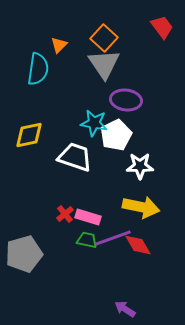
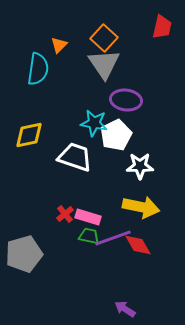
red trapezoid: rotated 50 degrees clockwise
green trapezoid: moved 2 px right, 4 px up
